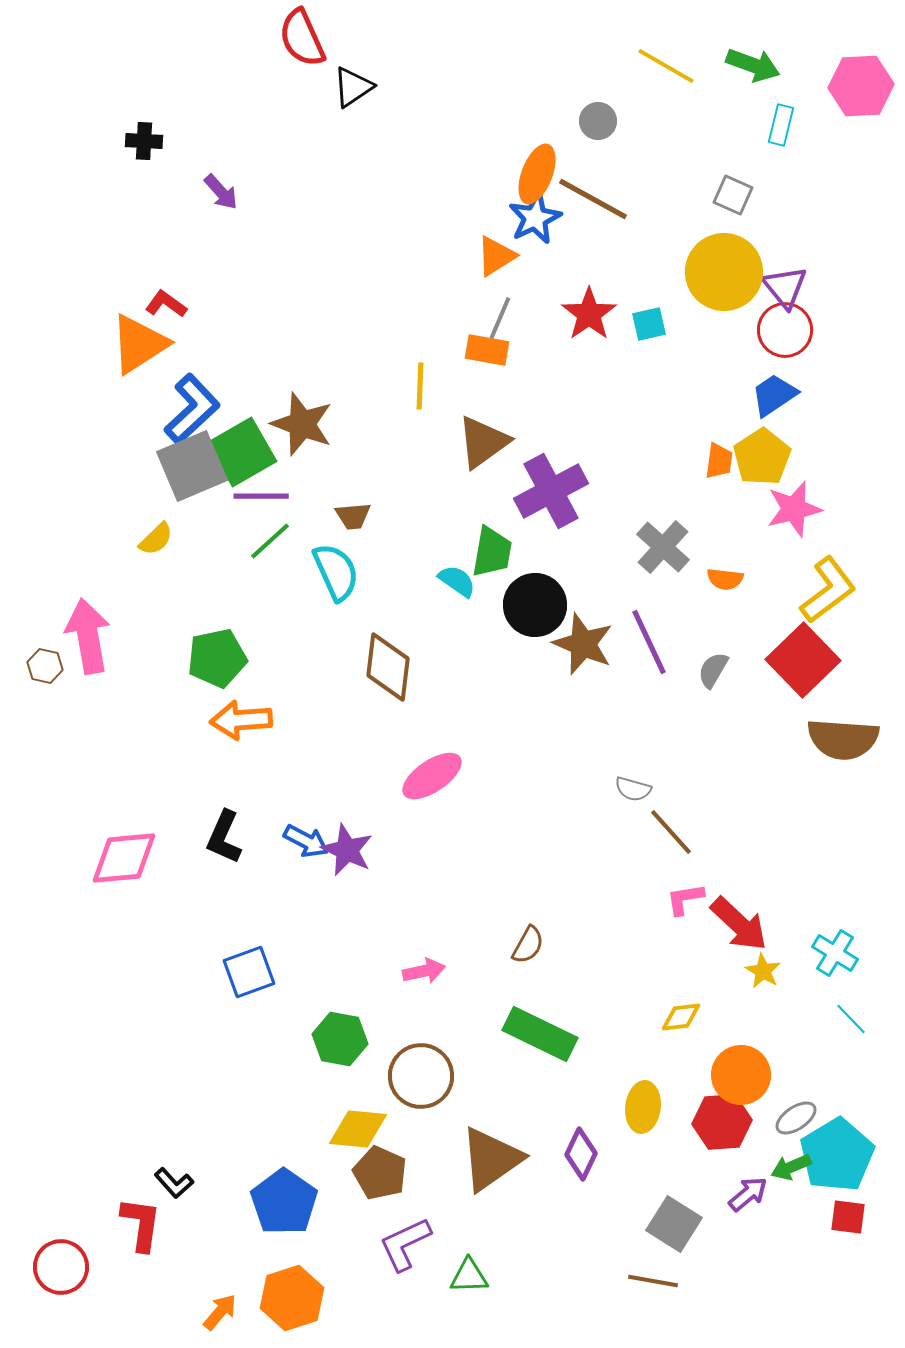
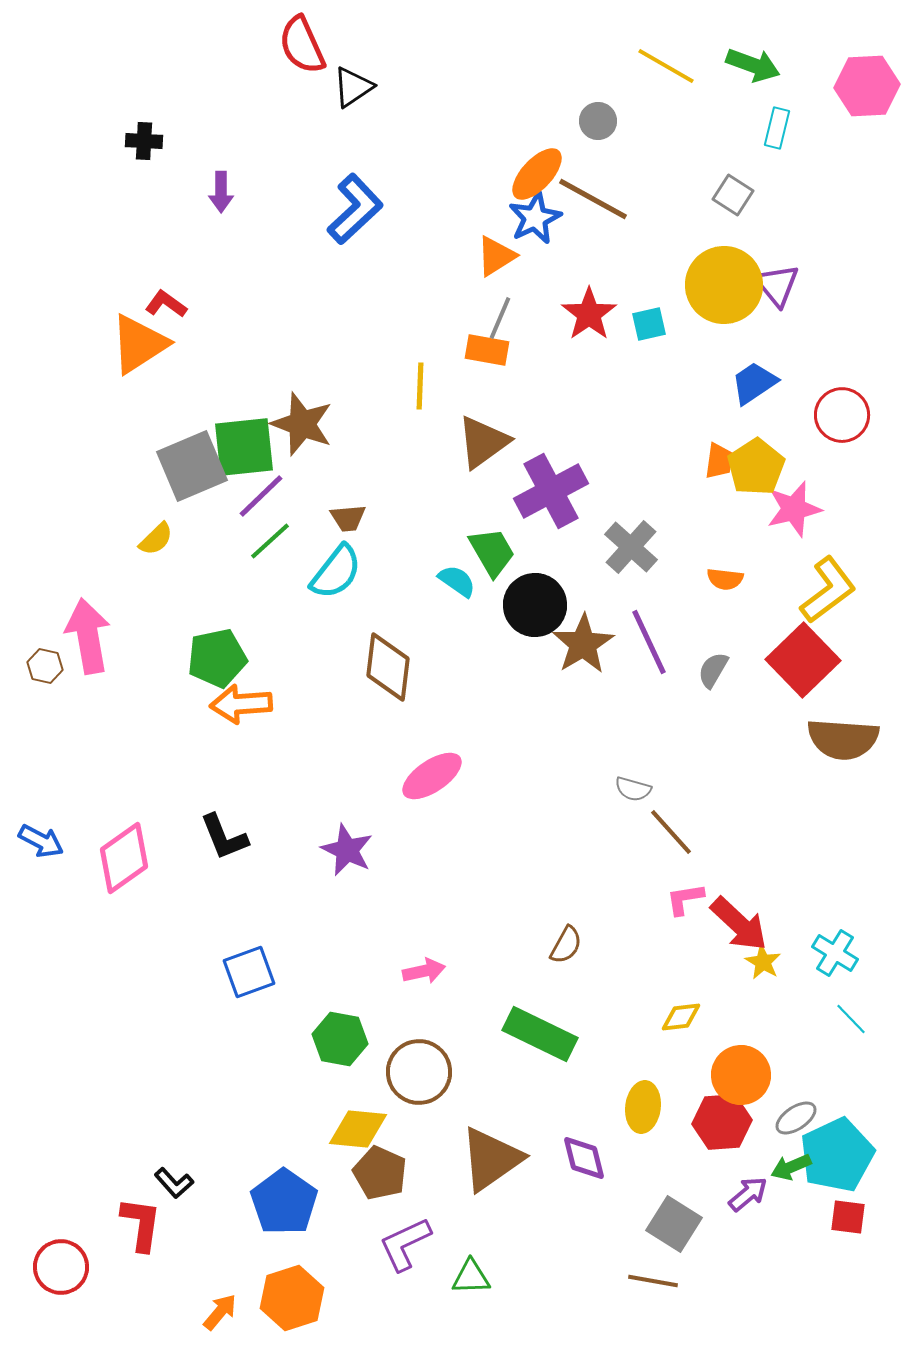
red semicircle at (302, 38): moved 7 px down
pink hexagon at (861, 86): moved 6 px right
cyan rectangle at (781, 125): moved 4 px left, 3 px down
orange ellipse at (537, 174): rotated 22 degrees clockwise
purple arrow at (221, 192): rotated 42 degrees clockwise
gray square at (733, 195): rotated 9 degrees clockwise
yellow circle at (724, 272): moved 13 px down
purple triangle at (785, 287): moved 8 px left, 2 px up
red circle at (785, 330): moved 57 px right, 85 px down
blue trapezoid at (774, 395): moved 20 px left, 12 px up
blue L-shape at (192, 409): moved 163 px right, 200 px up
green square at (242, 452): moved 2 px right, 5 px up; rotated 24 degrees clockwise
yellow pentagon at (762, 457): moved 6 px left, 10 px down
purple line at (261, 496): rotated 44 degrees counterclockwise
brown trapezoid at (353, 516): moved 5 px left, 2 px down
gray cross at (663, 547): moved 32 px left
green trapezoid at (492, 552): rotated 40 degrees counterclockwise
cyan semicircle at (336, 572): rotated 62 degrees clockwise
brown star at (583, 644): rotated 18 degrees clockwise
orange arrow at (241, 720): moved 16 px up
black L-shape at (224, 837): rotated 46 degrees counterclockwise
blue arrow at (306, 841): moved 265 px left
pink diamond at (124, 858): rotated 30 degrees counterclockwise
brown semicircle at (528, 945): moved 38 px right
yellow star at (763, 971): moved 9 px up
brown circle at (421, 1076): moved 2 px left, 4 px up
purple diamond at (581, 1154): moved 3 px right, 4 px down; rotated 39 degrees counterclockwise
cyan pentagon at (837, 1155): rotated 6 degrees clockwise
green triangle at (469, 1276): moved 2 px right, 1 px down
